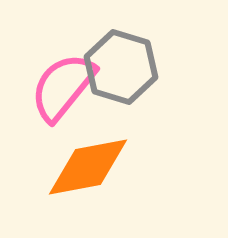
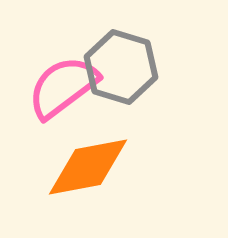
pink semicircle: rotated 14 degrees clockwise
